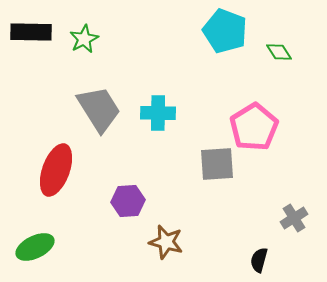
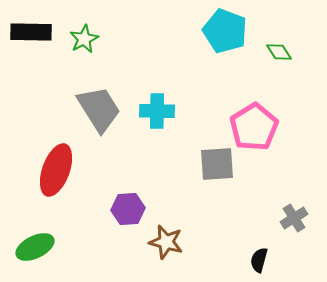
cyan cross: moved 1 px left, 2 px up
purple hexagon: moved 8 px down
